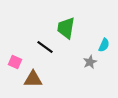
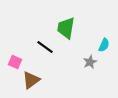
brown triangle: moved 2 px left, 1 px down; rotated 36 degrees counterclockwise
